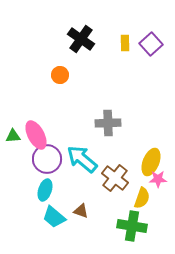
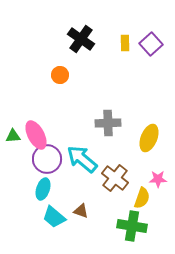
yellow ellipse: moved 2 px left, 24 px up
cyan ellipse: moved 2 px left, 1 px up
